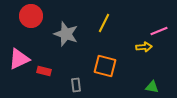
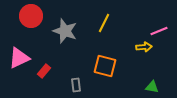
gray star: moved 1 px left, 3 px up
pink triangle: moved 1 px up
red rectangle: rotated 64 degrees counterclockwise
